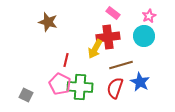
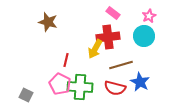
red semicircle: rotated 95 degrees counterclockwise
